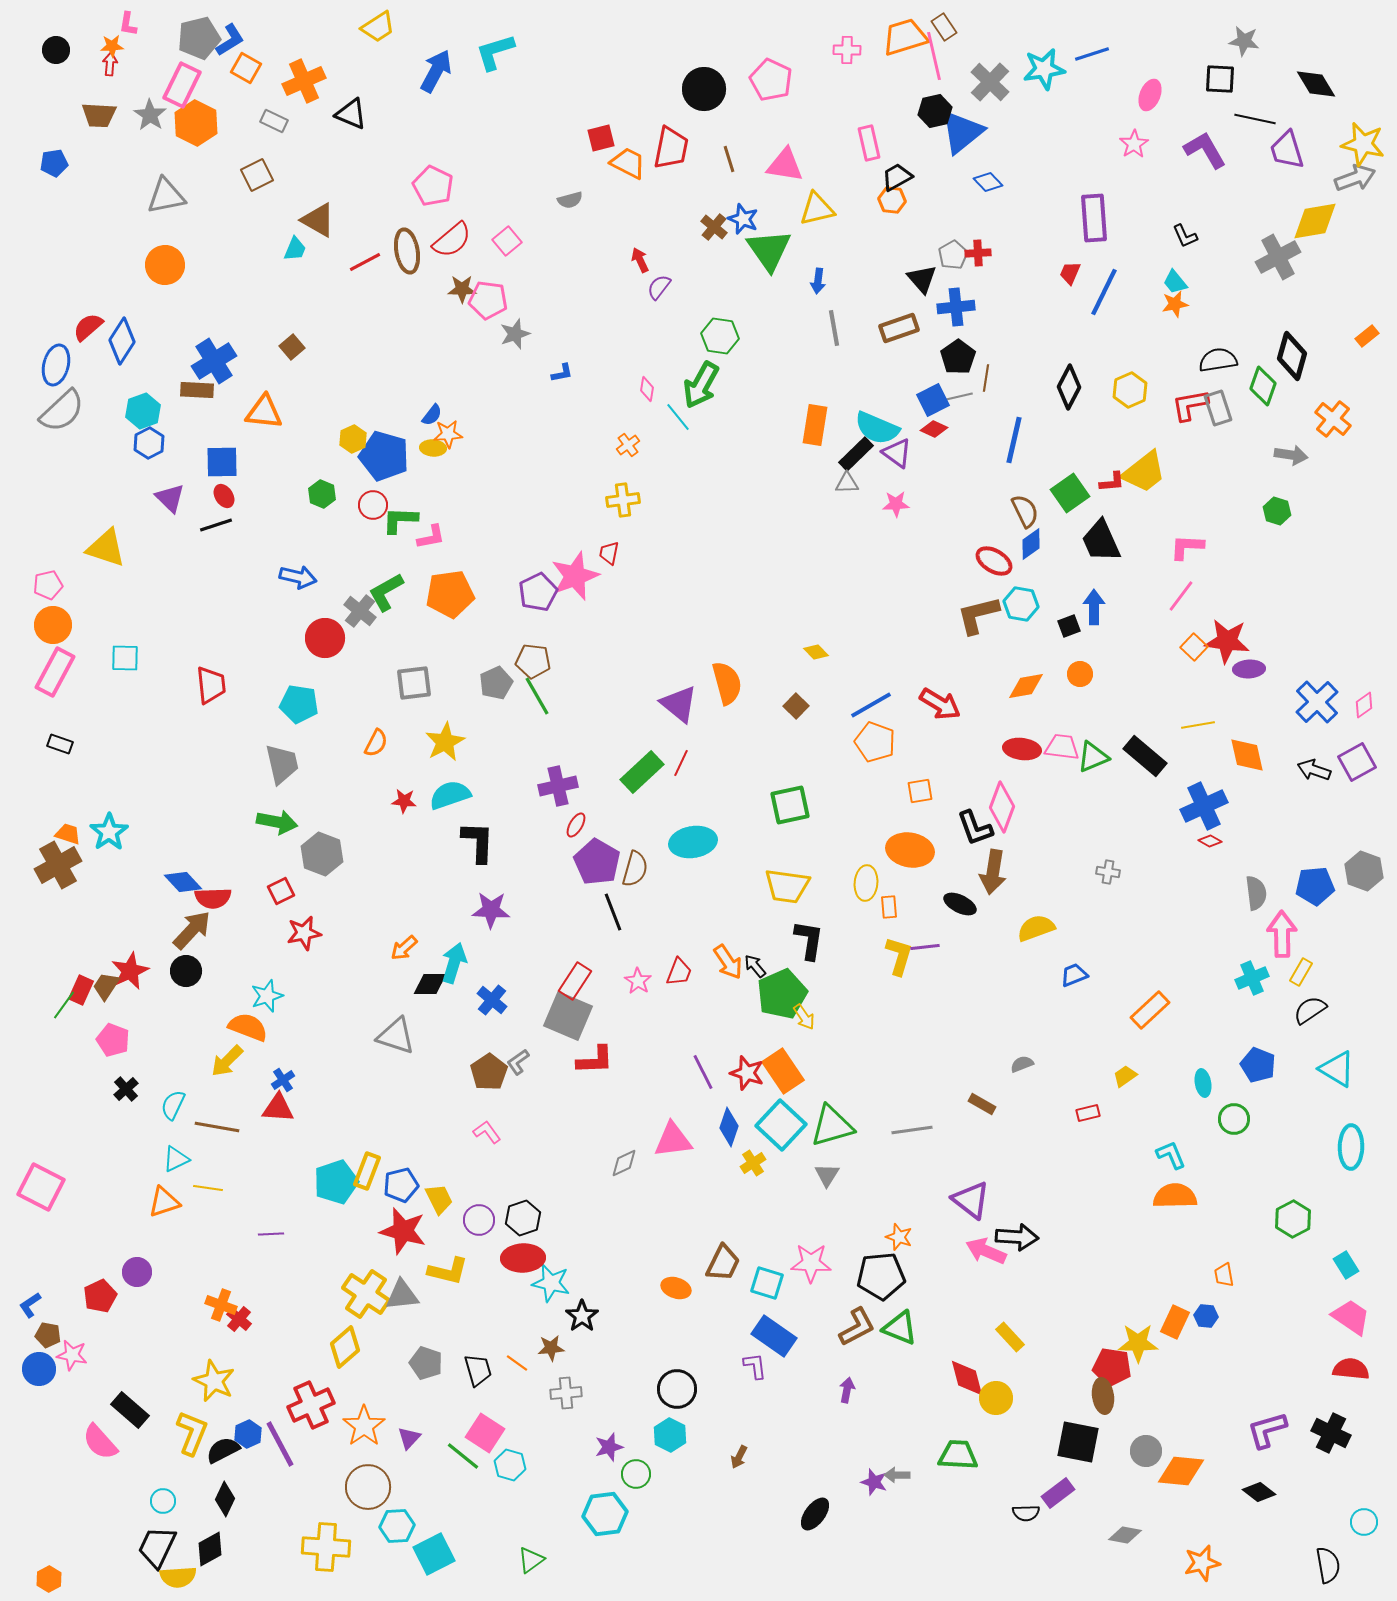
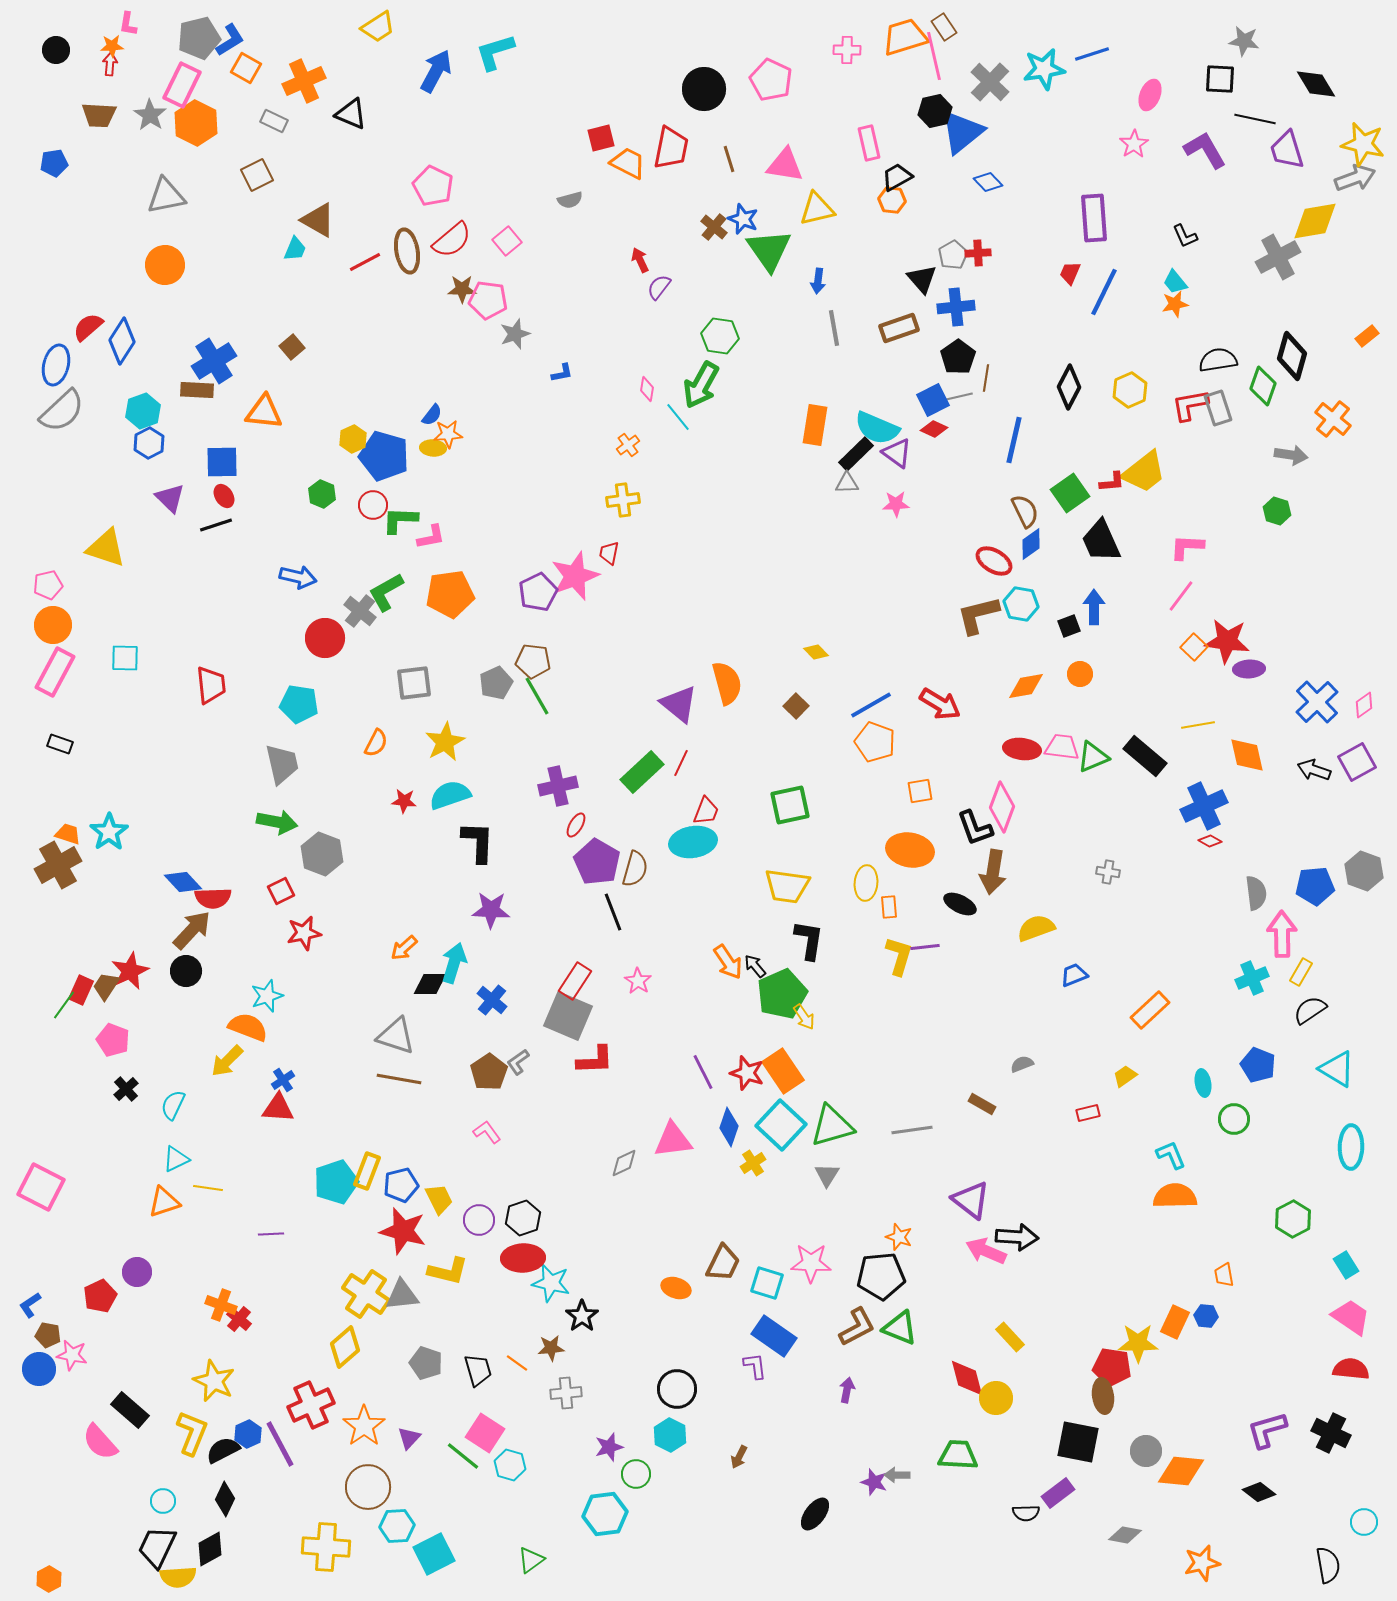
red trapezoid at (679, 972): moved 27 px right, 161 px up
brown line at (217, 1127): moved 182 px right, 48 px up
